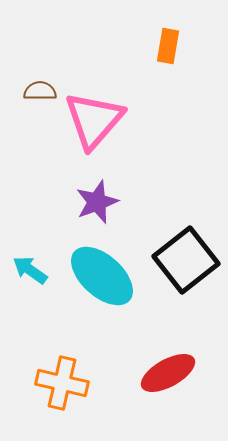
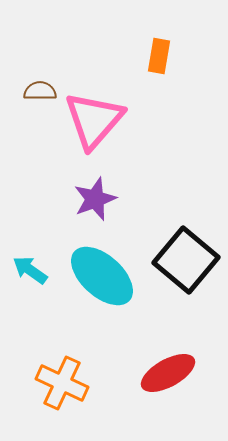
orange rectangle: moved 9 px left, 10 px down
purple star: moved 2 px left, 3 px up
black square: rotated 12 degrees counterclockwise
orange cross: rotated 12 degrees clockwise
